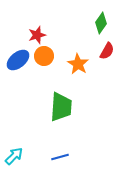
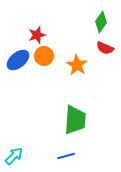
green diamond: moved 1 px up
red semicircle: moved 2 px left, 3 px up; rotated 84 degrees clockwise
orange star: moved 1 px left, 1 px down
green trapezoid: moved 14 px right, 13 px down
blue line: moved 6 px right, 1 px up
